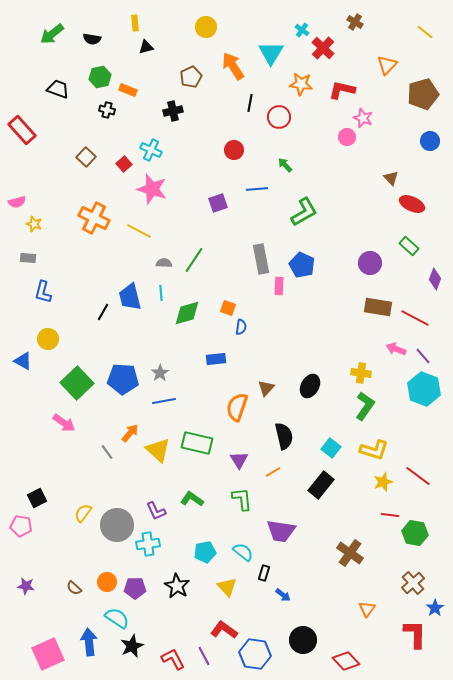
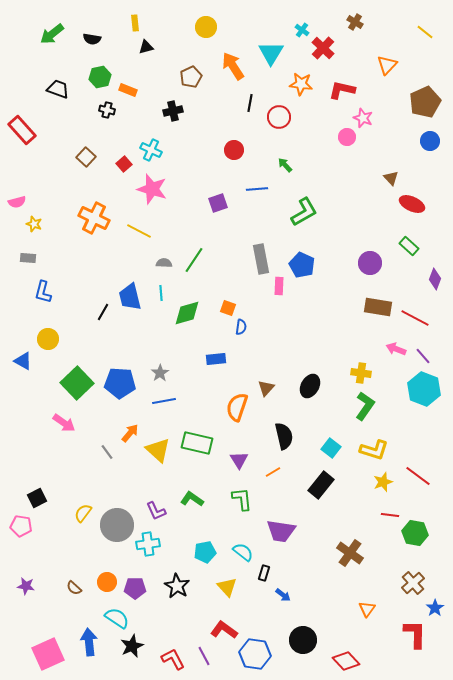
brown pentagon at (423, 94): moved 2 px right, 8 px down; rotated 8 degrees counterclockwise
blue pentagon at (123, 379): moved 3 px left, 4 px down
